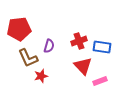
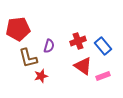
red pentagon: moved 1 px left
red cross: moved 1 px left
blue rectangle: moved 1 px right, 1 px up; rotated 42 degrees clockwise
brown L-shape: rotated 10 degrees clockwise
red triangle: rotated 12 degrees counterclockwise
pink rectangle: moved 3 px right, 5 px up
